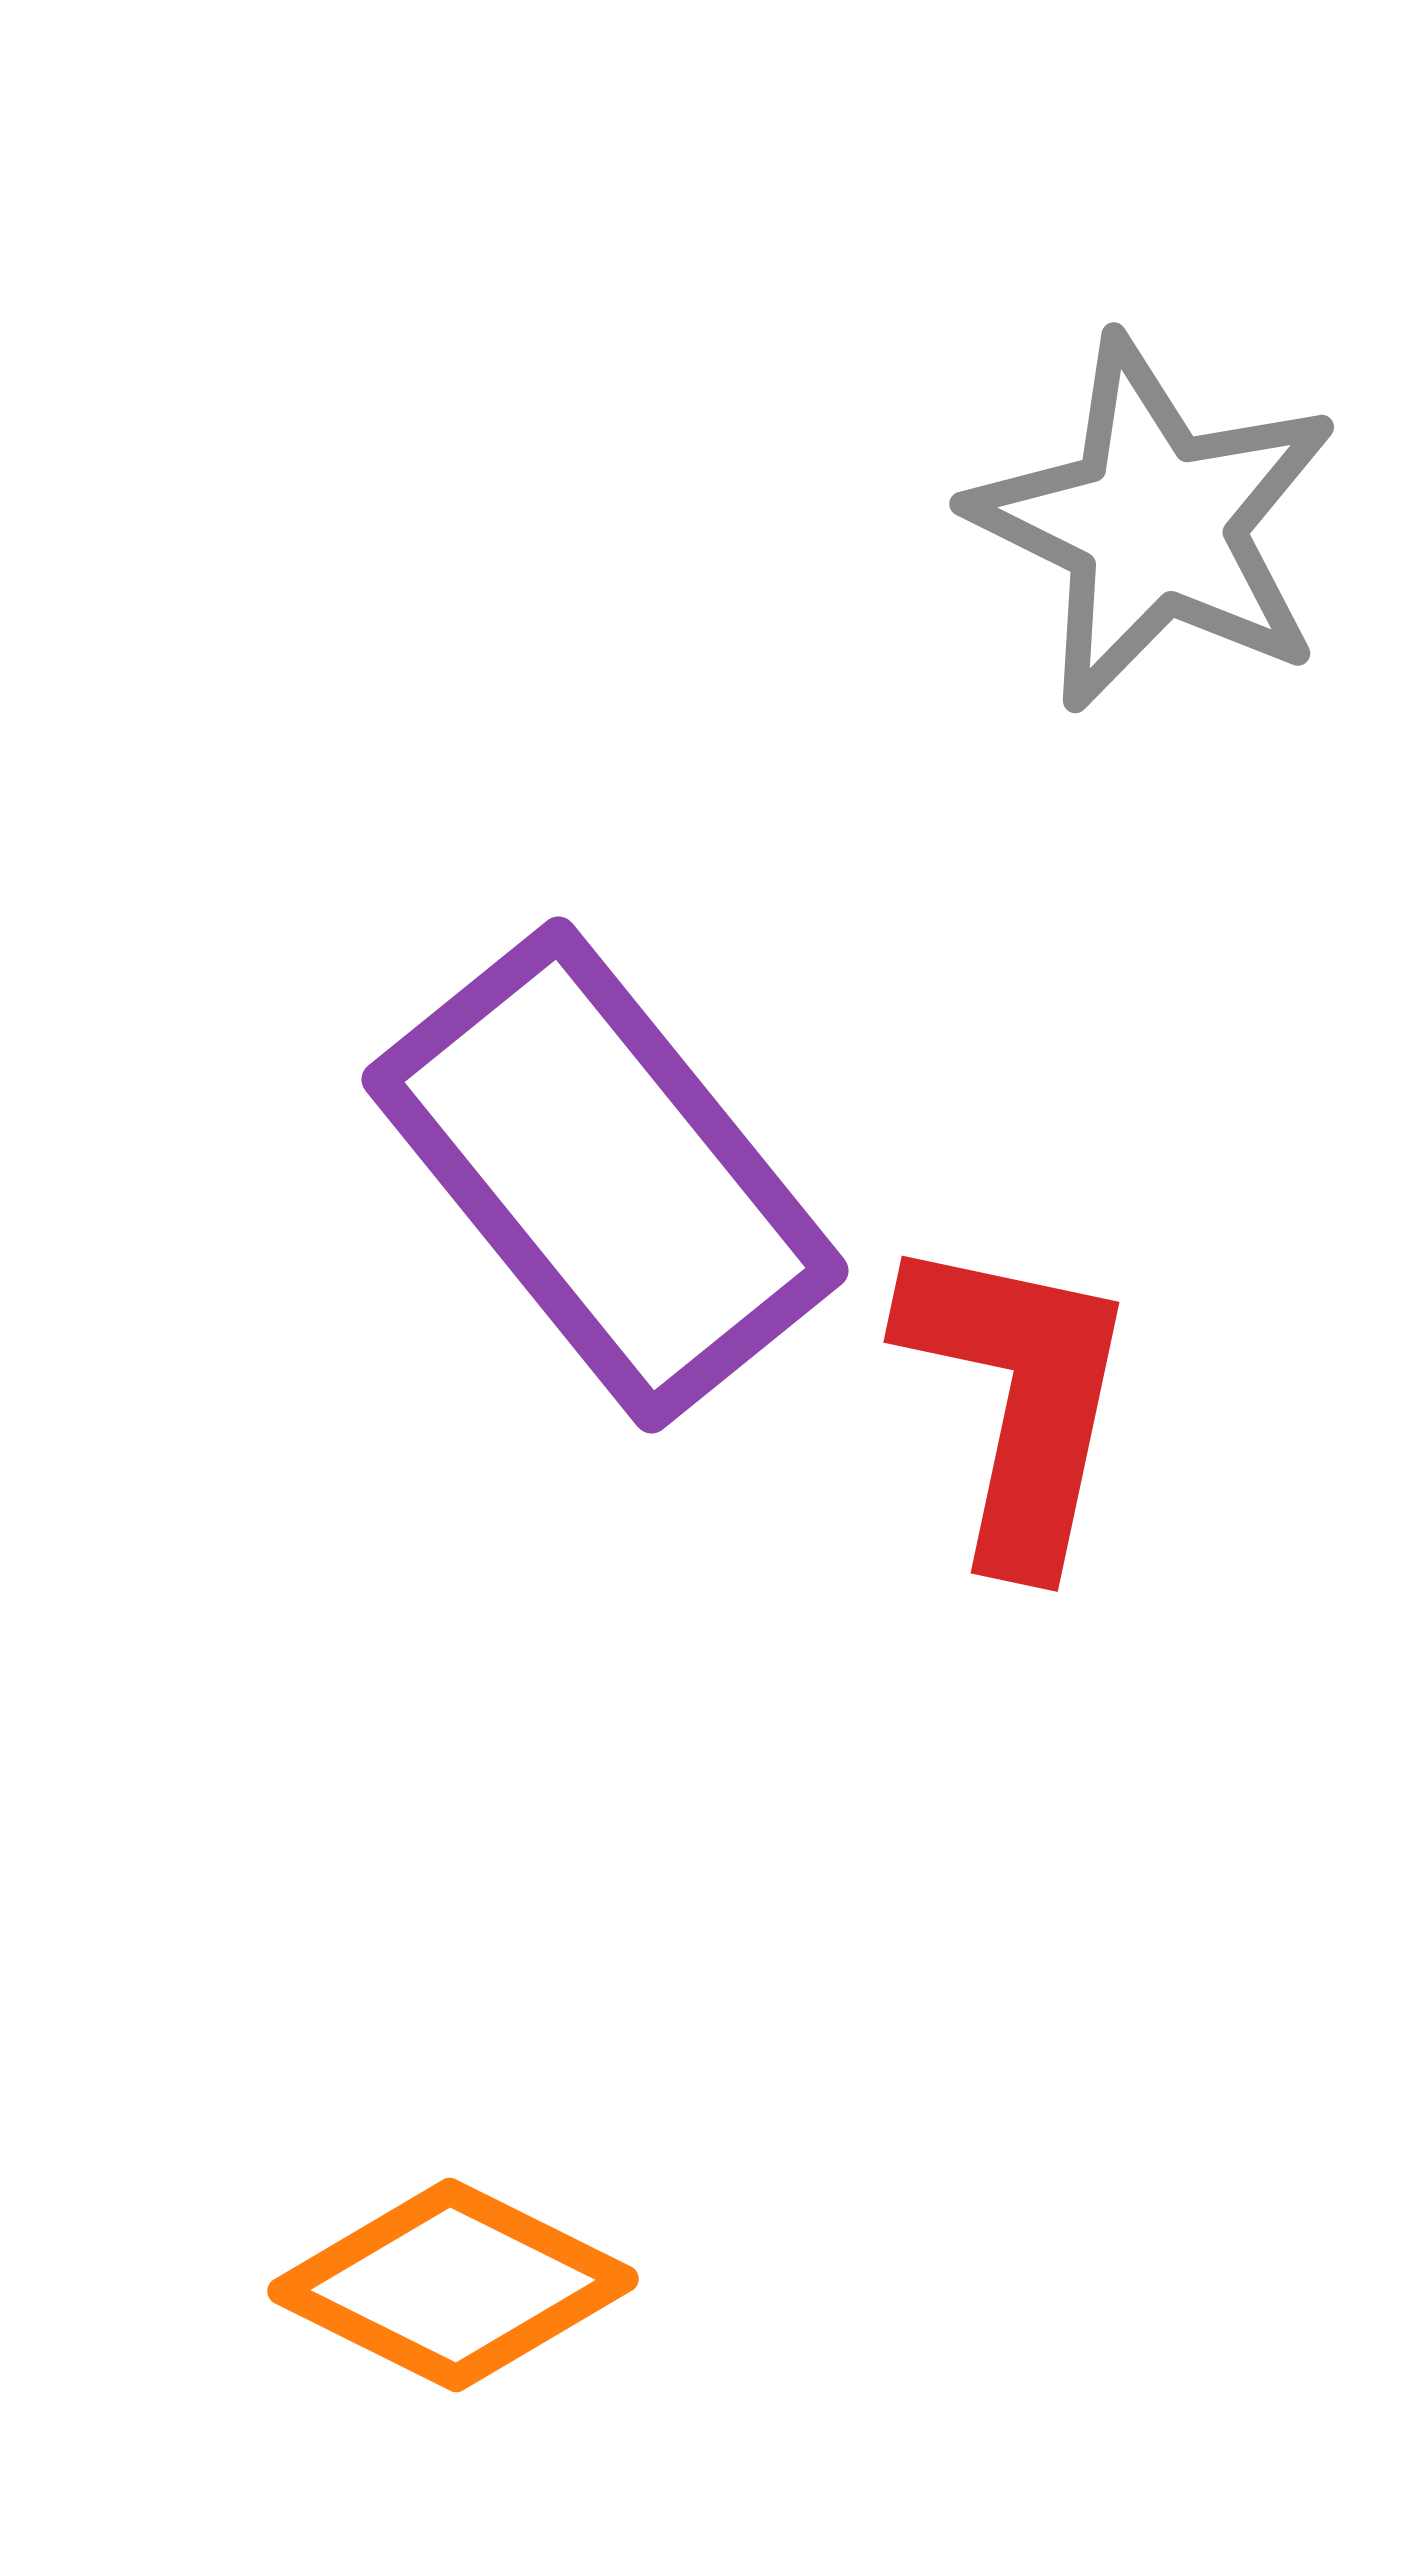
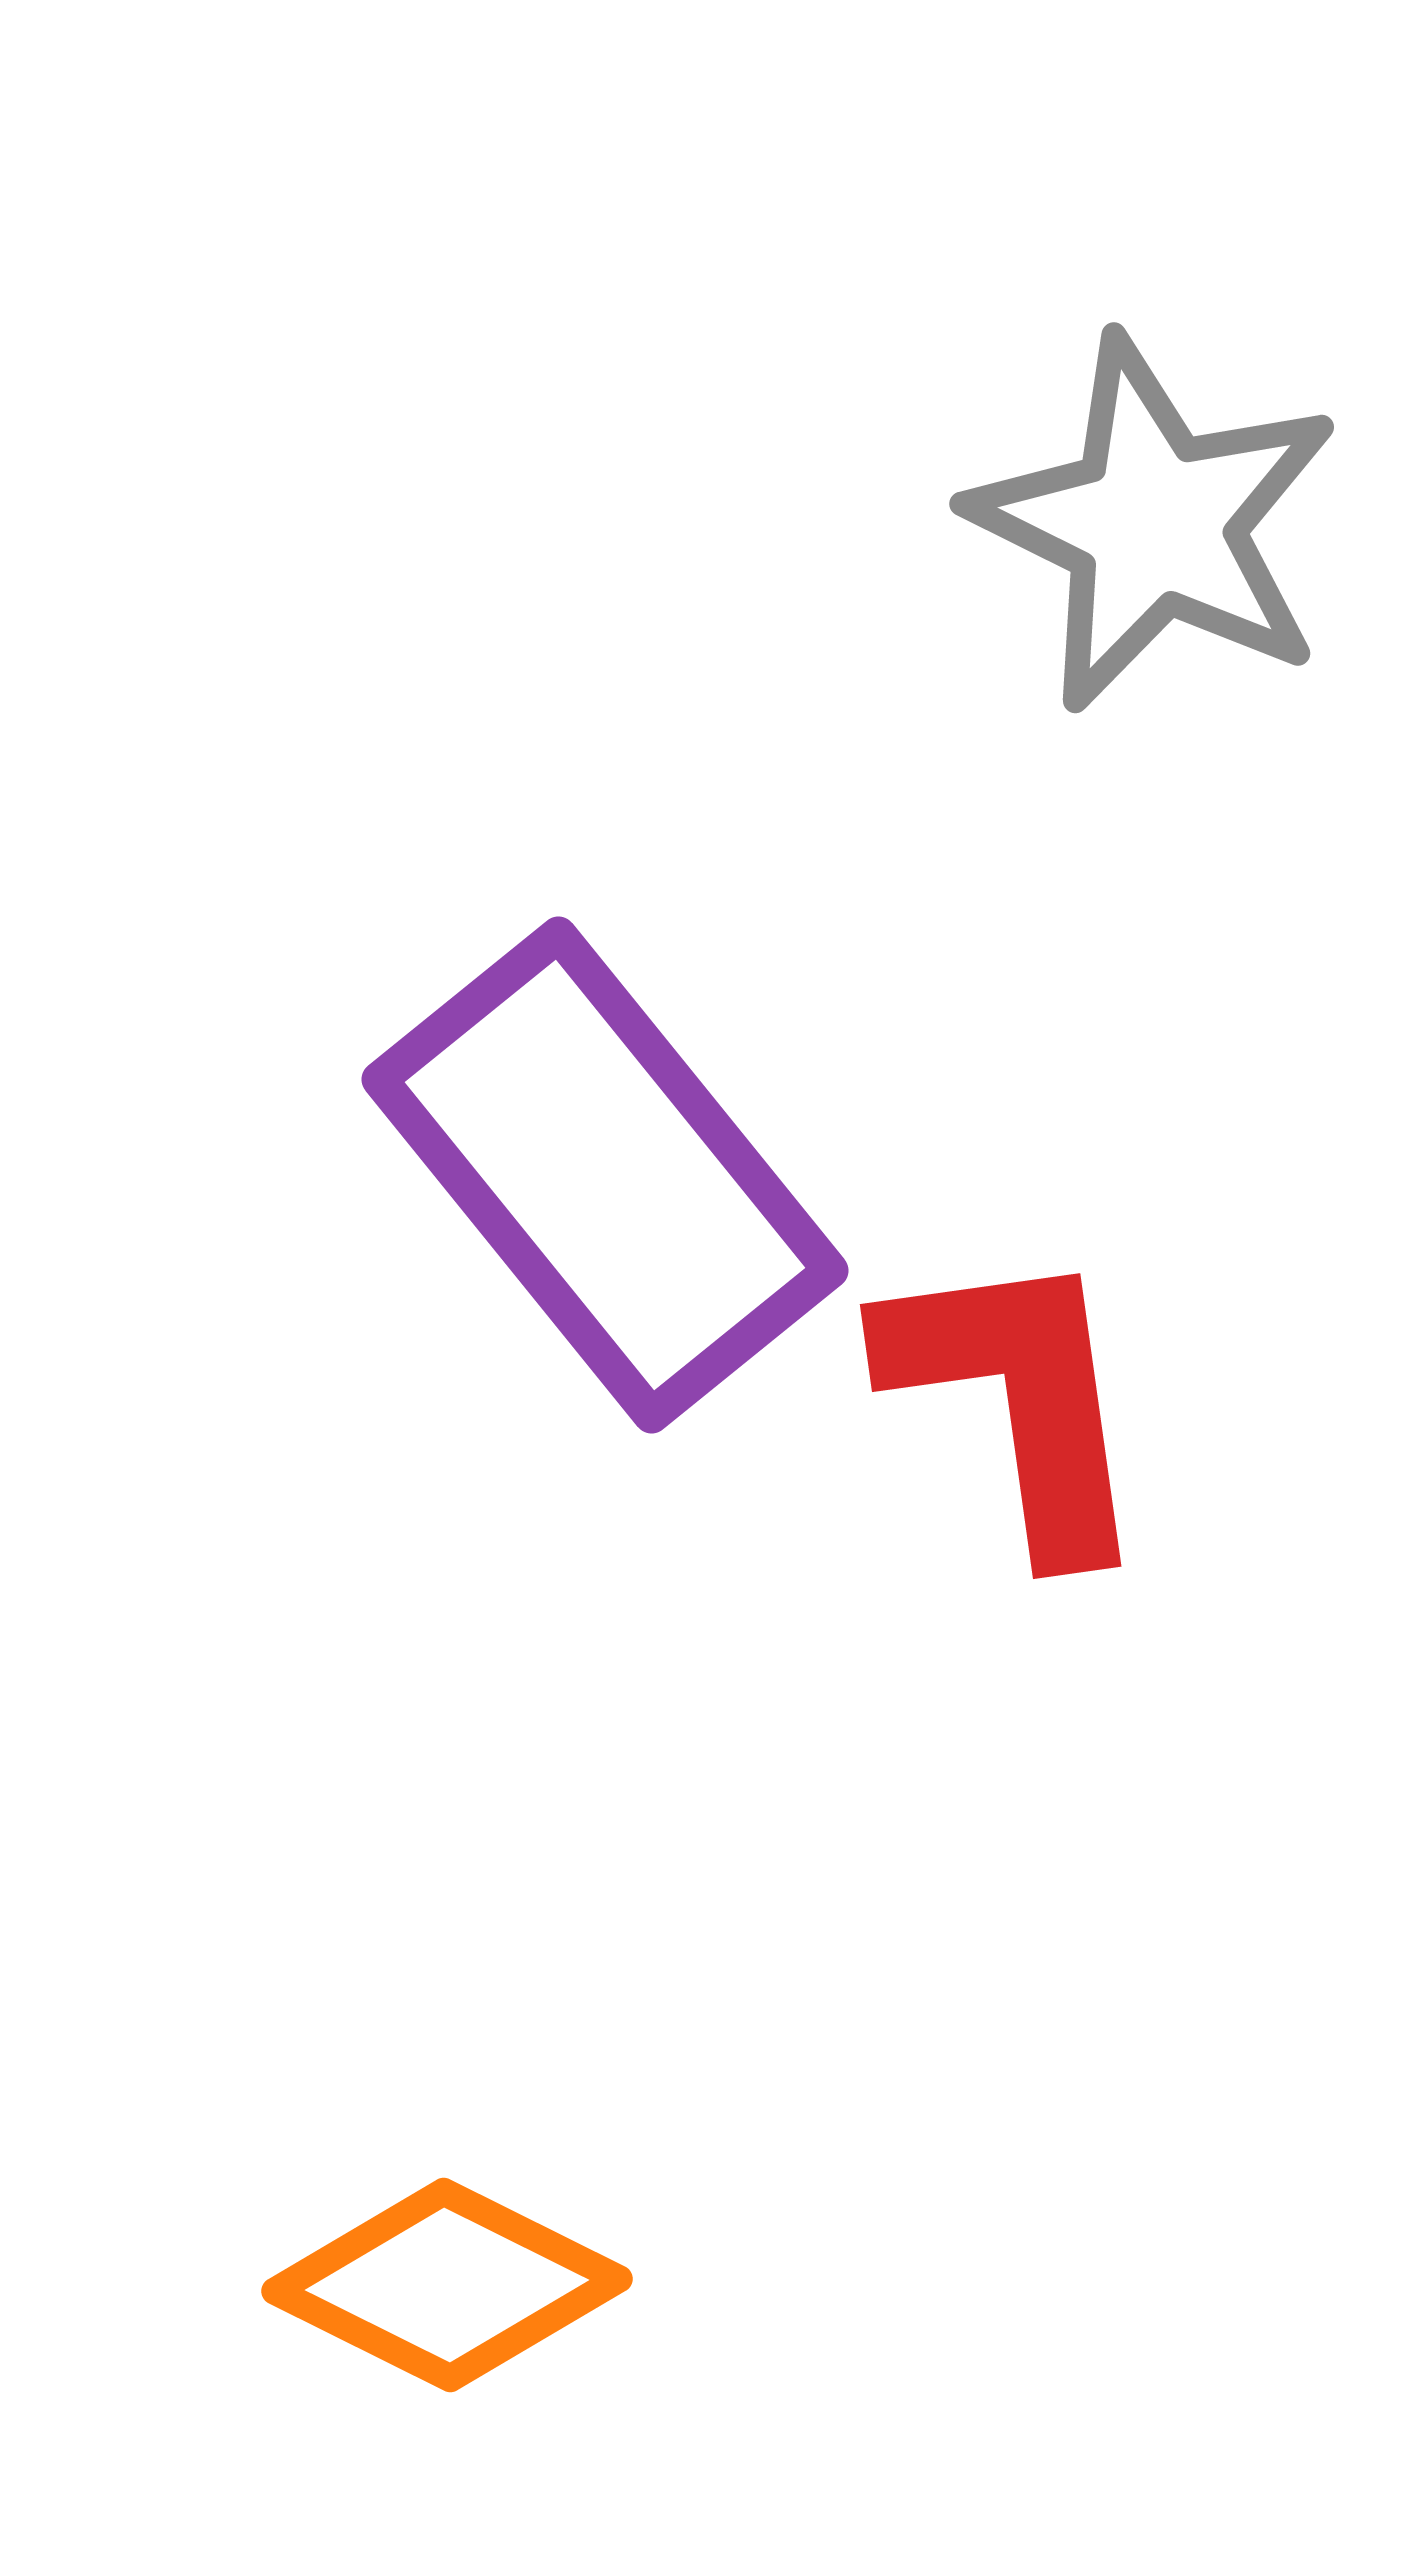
red L-shape: rotated 20 degrees counterclockwise
orange diamond: moved 6 px left
